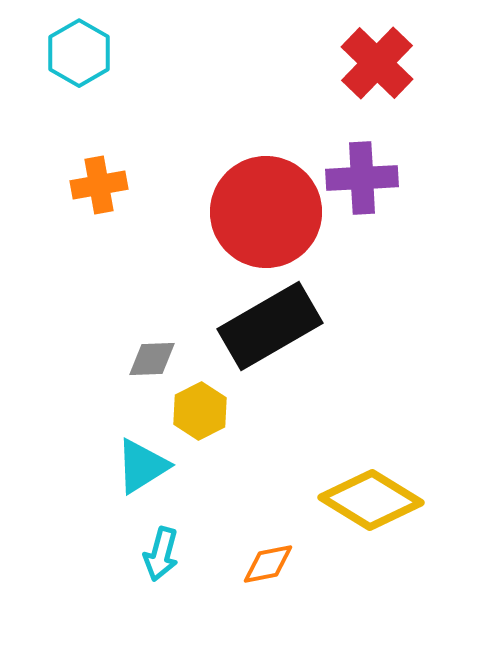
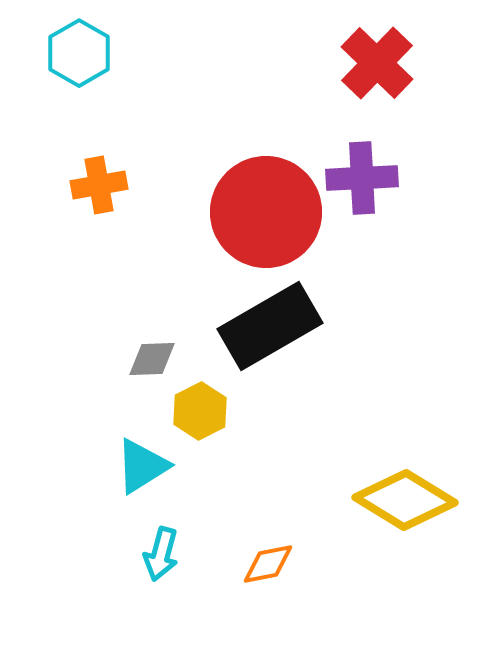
yellow diamond: moved 34 px right
